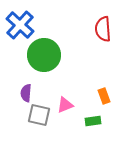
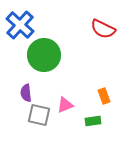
red semicircle: rotated 60 degrees counterclockwise
purple semicircle: rotated 12 degrees counterclockwise
